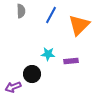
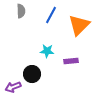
cyan star: moved 1 px left, 3 px up
